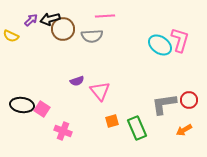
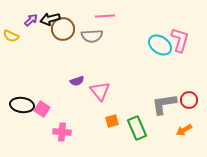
pink cross: moved 1 px left, 1 px down; rotated 18 degrees counterclockwise
